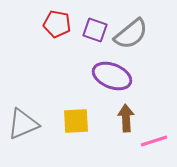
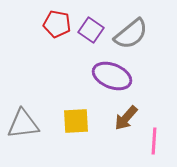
purple square: moved 4 px left; rotated 15 degrees clockwise
brown arrow: rotated 136 degrees counterclockwise
gray triangle: rotated 16 degrees clockwise
pink line: rotated 68 degrees counterclockwise
